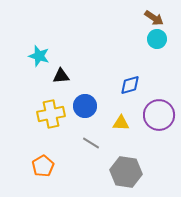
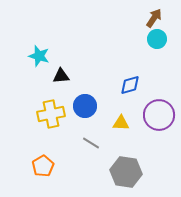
brown arrow: rotated 90 degrees counterclockwise
